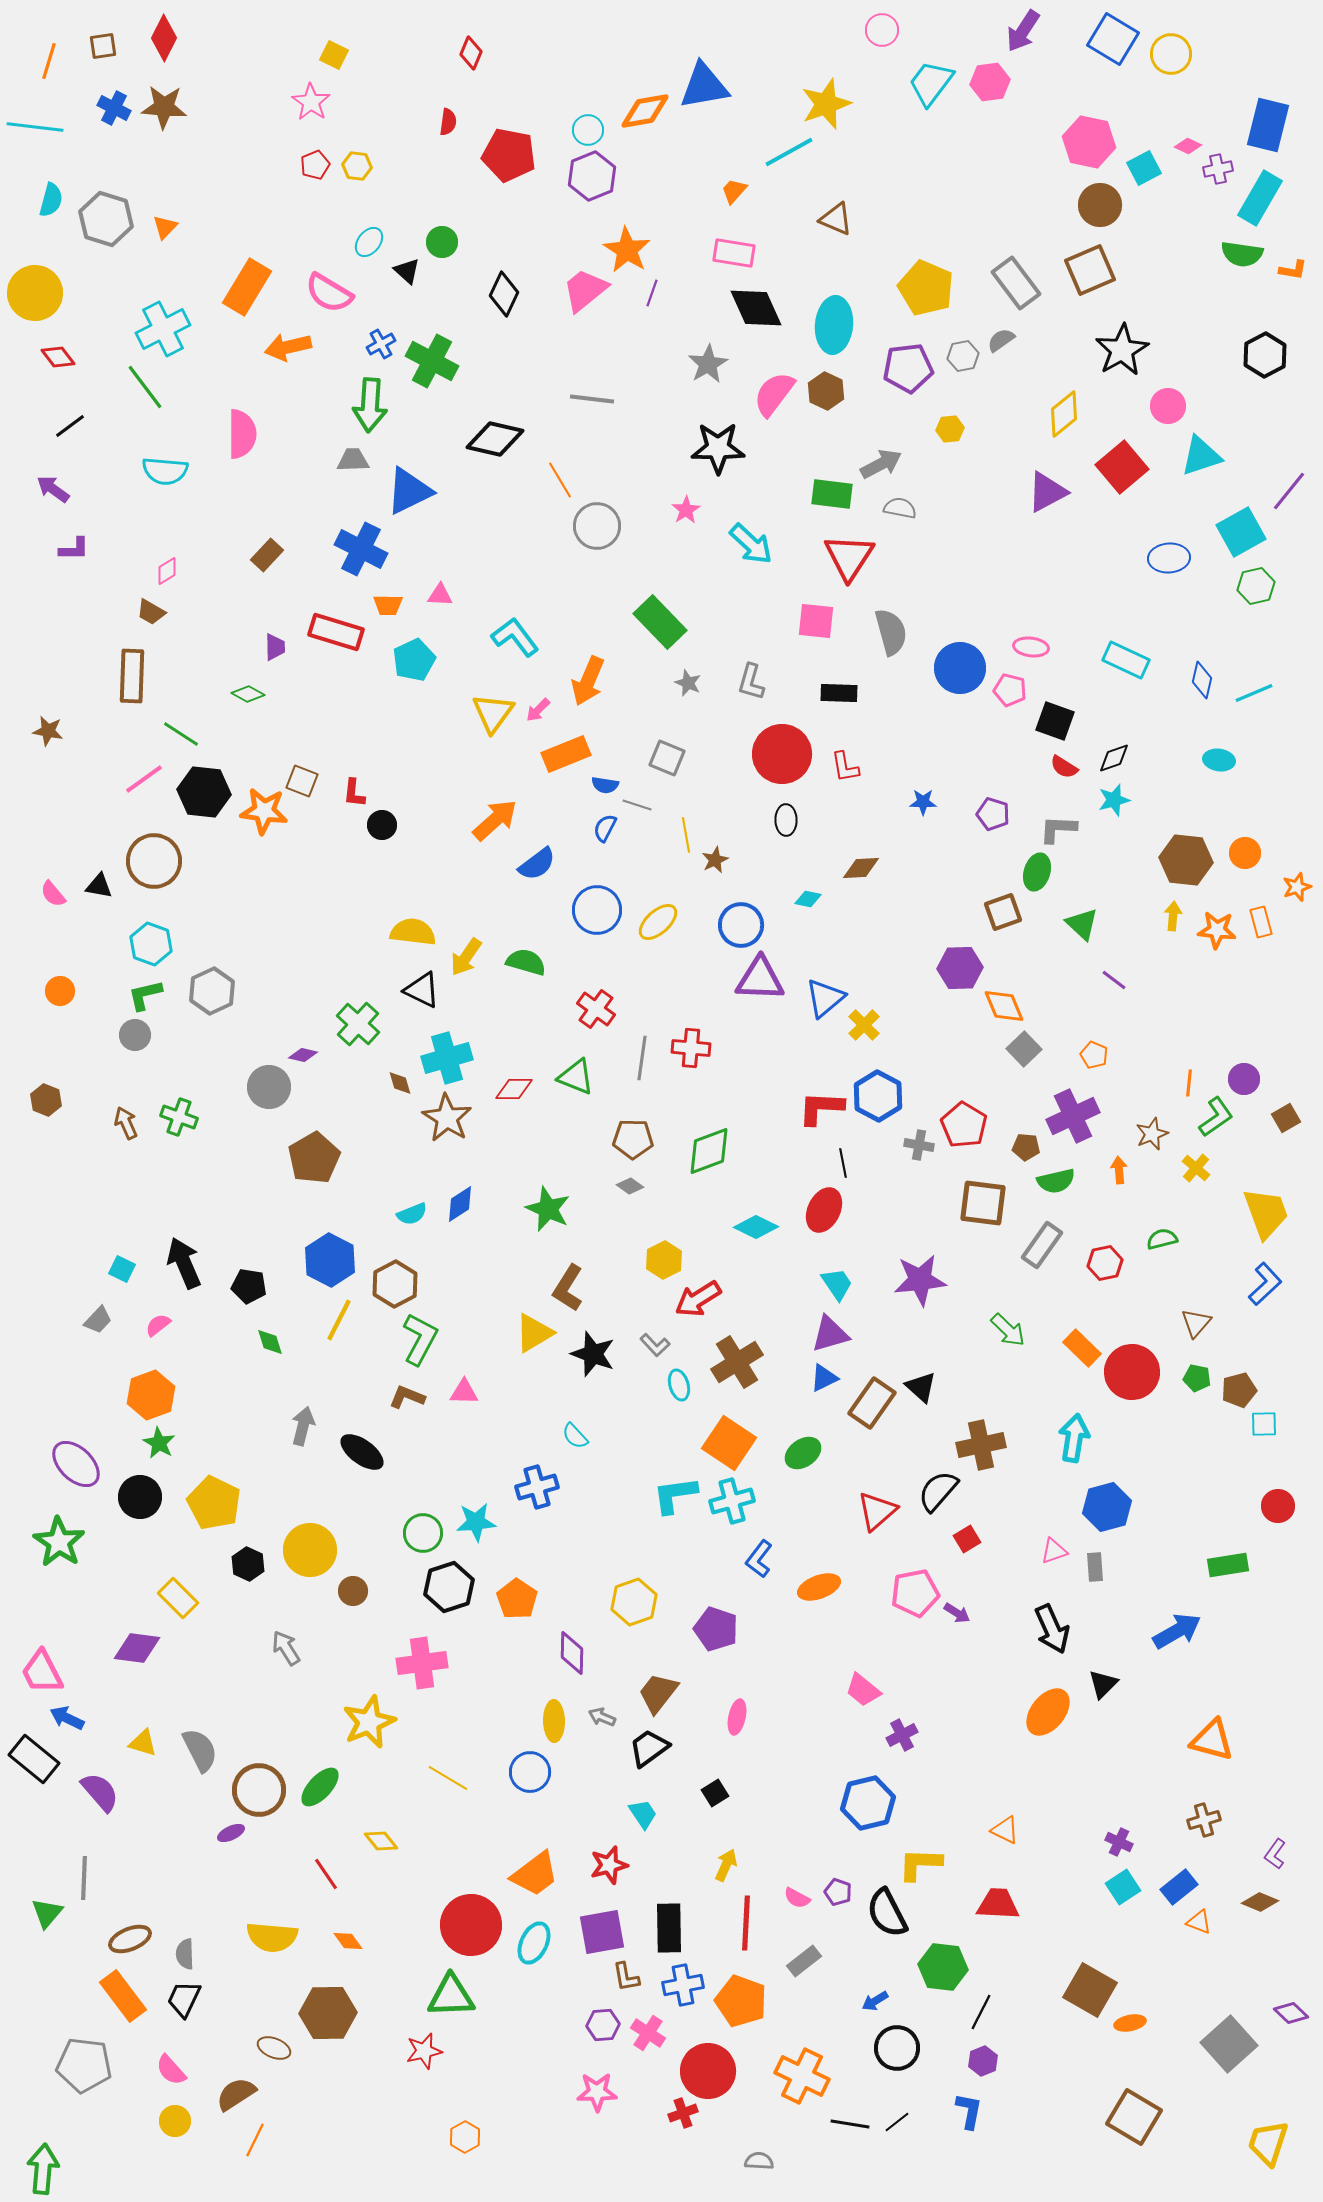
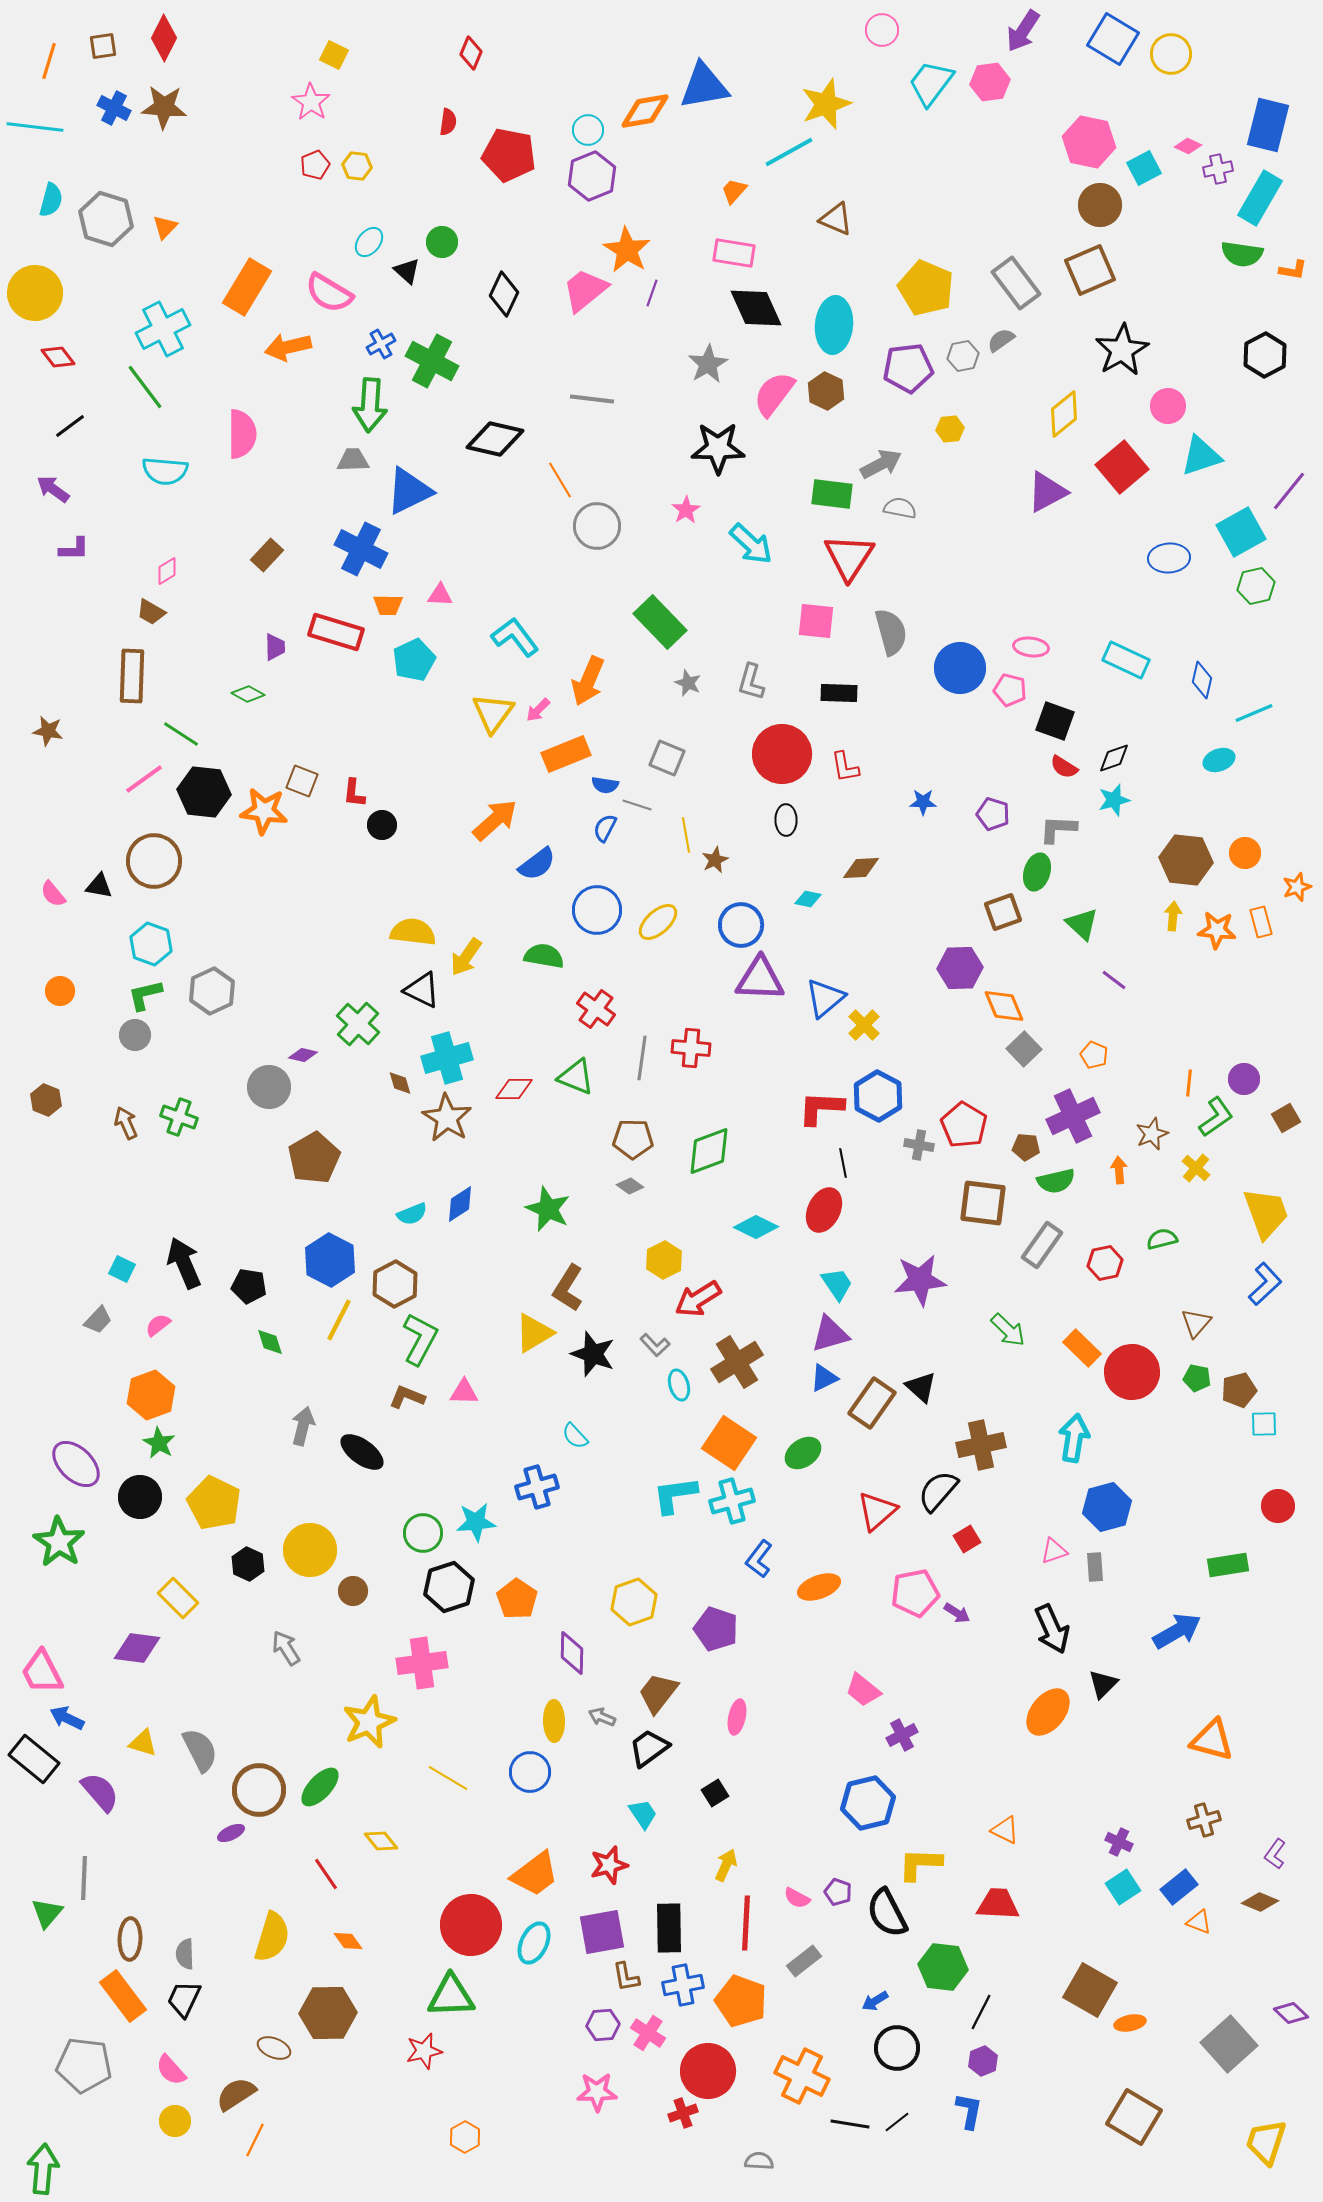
cyan line at (1254, 693): moved 20 px down
cyan ellipse at (1219, 760): rotated 28 degrees counterclockwise
green semicircle at (526, 962): moved 18 px right, 6 px up; rotated 6 degrees counterclockwise
yellow semicircle at (272, 1937): rotated 78 degrees counterclockwise
brown ellipse at (130, 1939): rotated 66 degrees counterclockwise
yellow trapezoid at (1268, 2143): moved 2 px left, 1 px up
